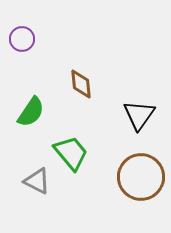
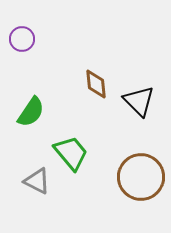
brown diamond: moved 15 px right
black triangle: moved 14 px up; rotated 20 degrees counterclockwise
